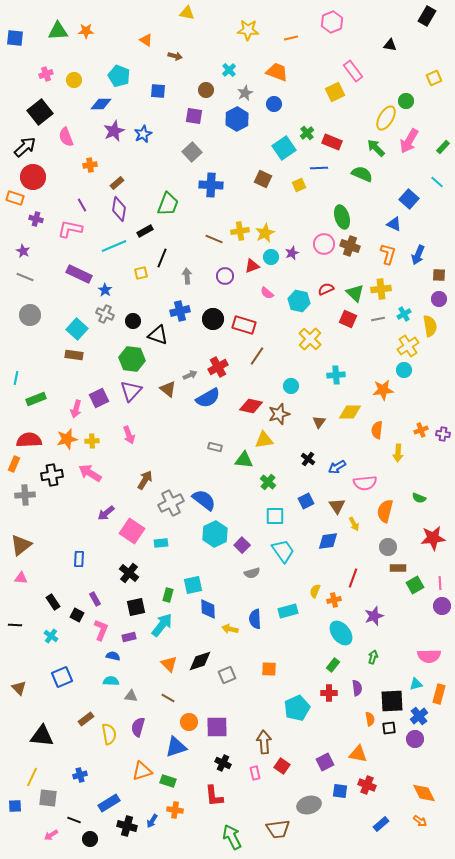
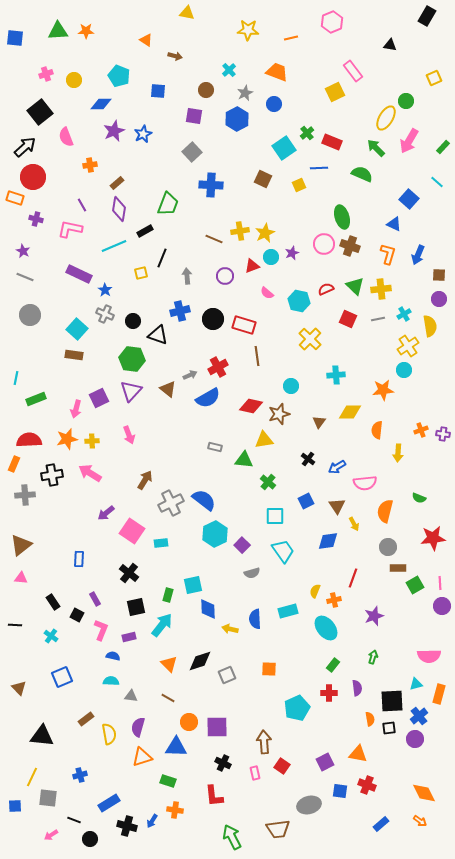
green triangle at (355, 293): moved 7 px up
brown line at (257, 356): rotated 42 degrees counterclockwise
cyan ellipse at (341, 633): moved 15 px left, 5 px up
blue triangle at (176, 747): rotated 20 degrees clockwise
orange triangle at (142, 771): moved 14 px up
